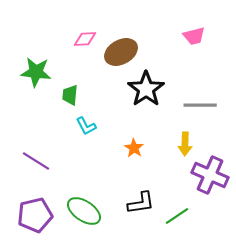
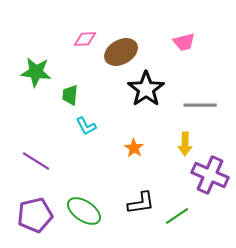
pink trapezoid: moved 10 px left, 6 px down
